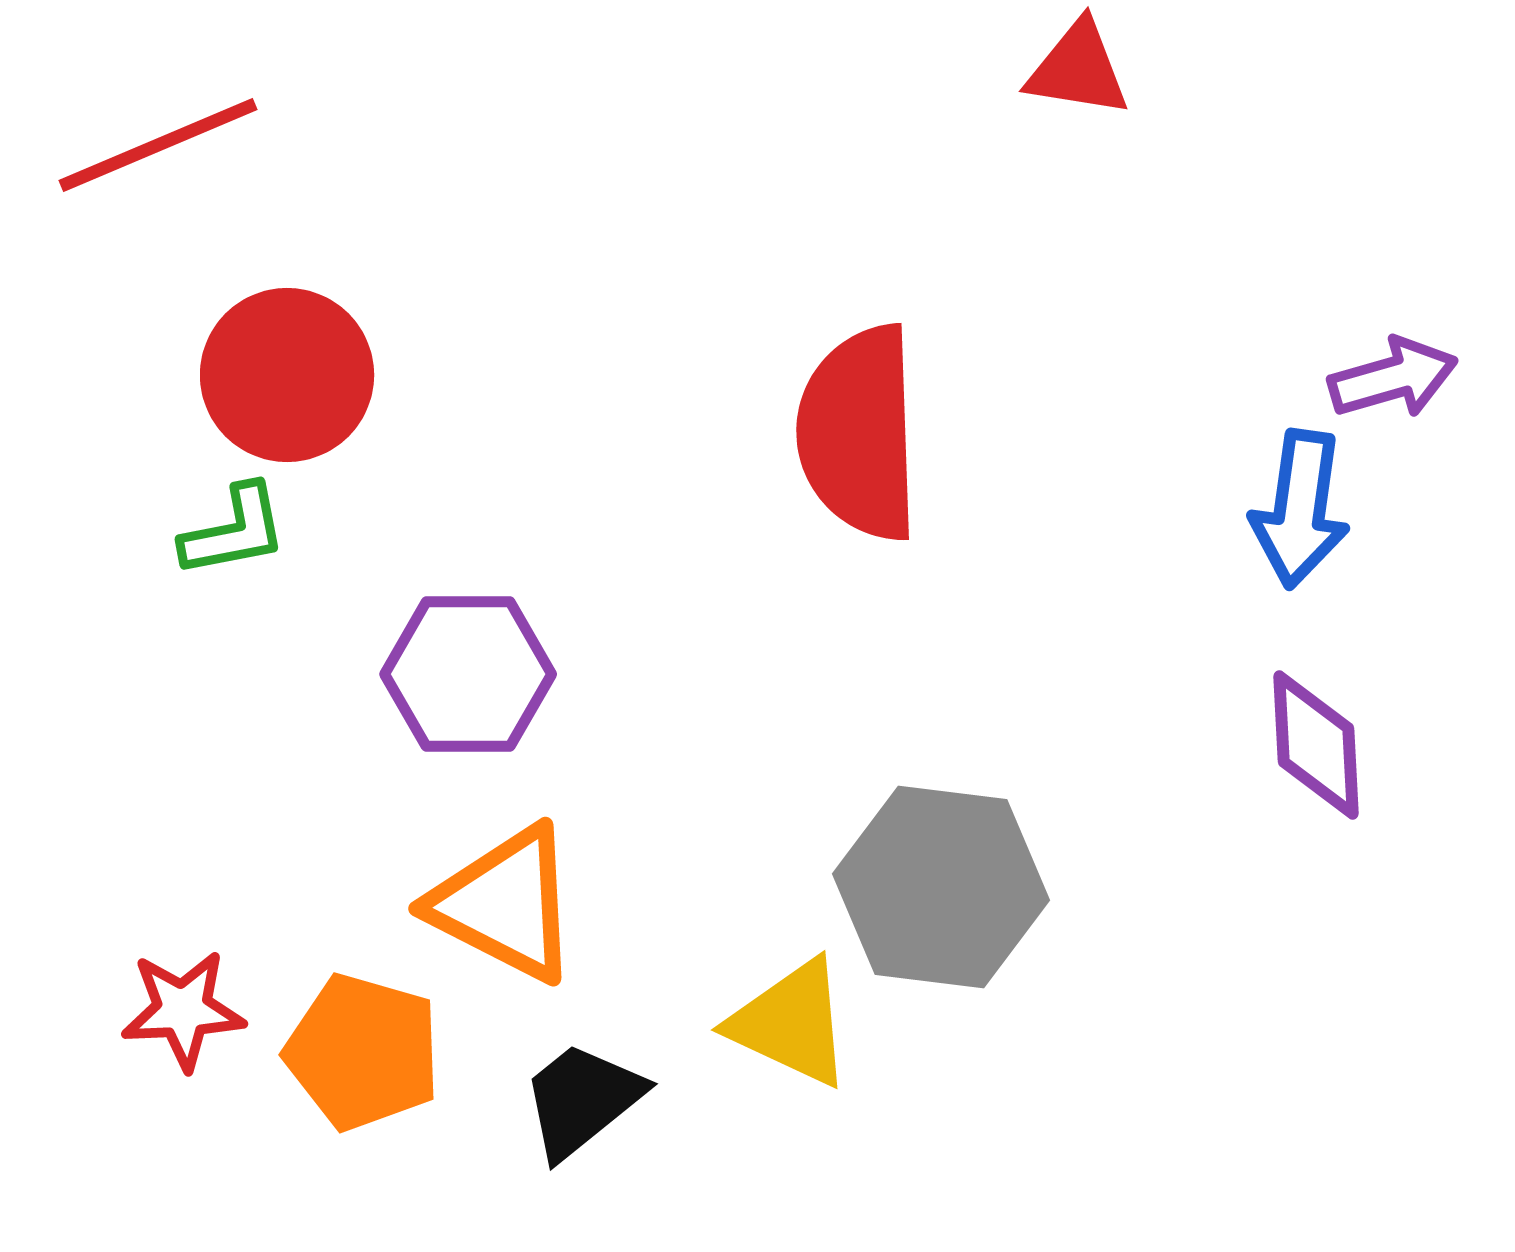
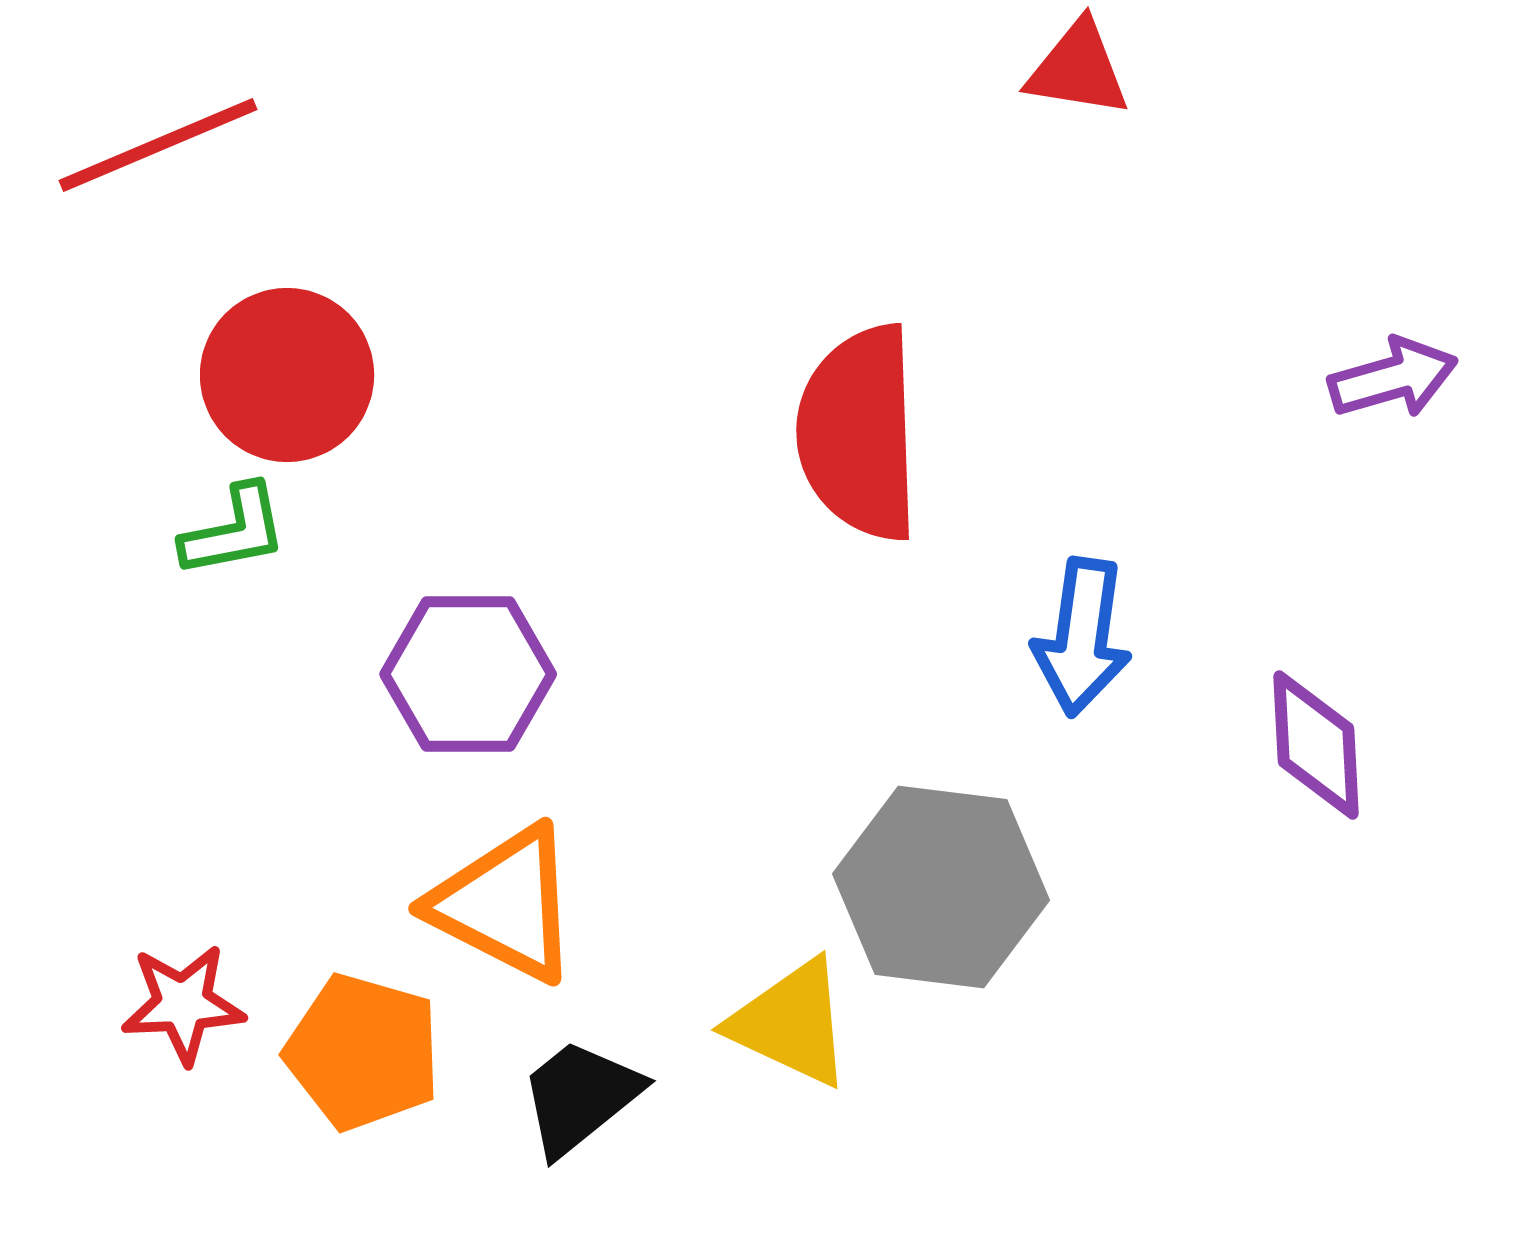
blue arrow: moved 218 px left, 128 px down
red star: moved 6 px up
black trapezoid: moved 2 px left, 3 px up
